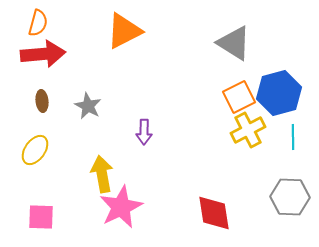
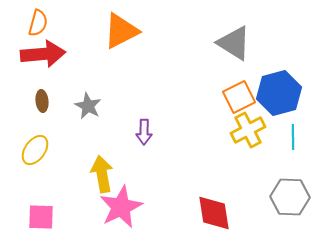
orange triangle: moved 3 px left
